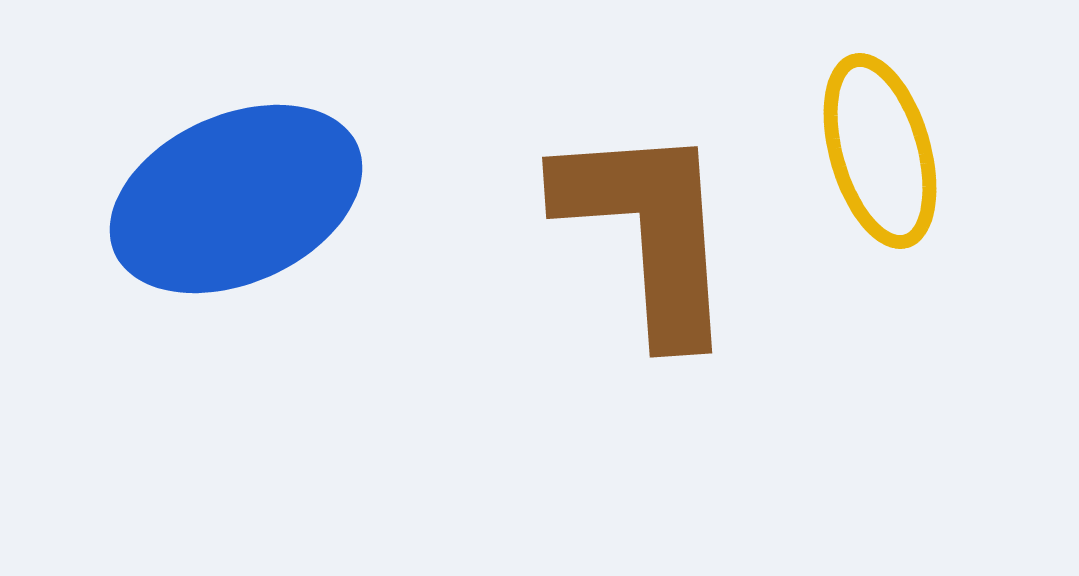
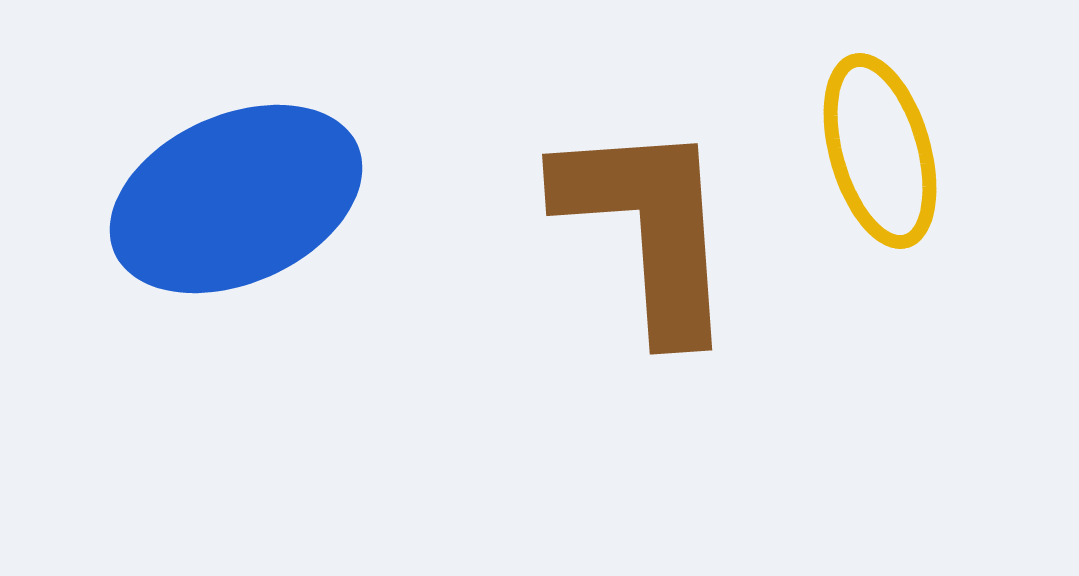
brown L-shape: moved 3 px up
